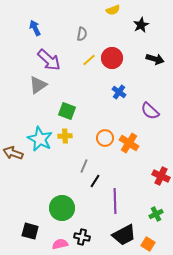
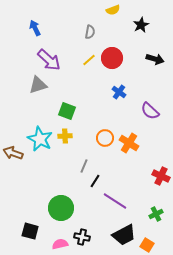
gray semicircle: moved 8 px right, 2 px up
gray triangle: rotated 18 degrees clockwise
purple line: rotated 55 degrees counterclockwise
green circle: moved 1 px left
orange square: moved 1 px left, 1 px down
